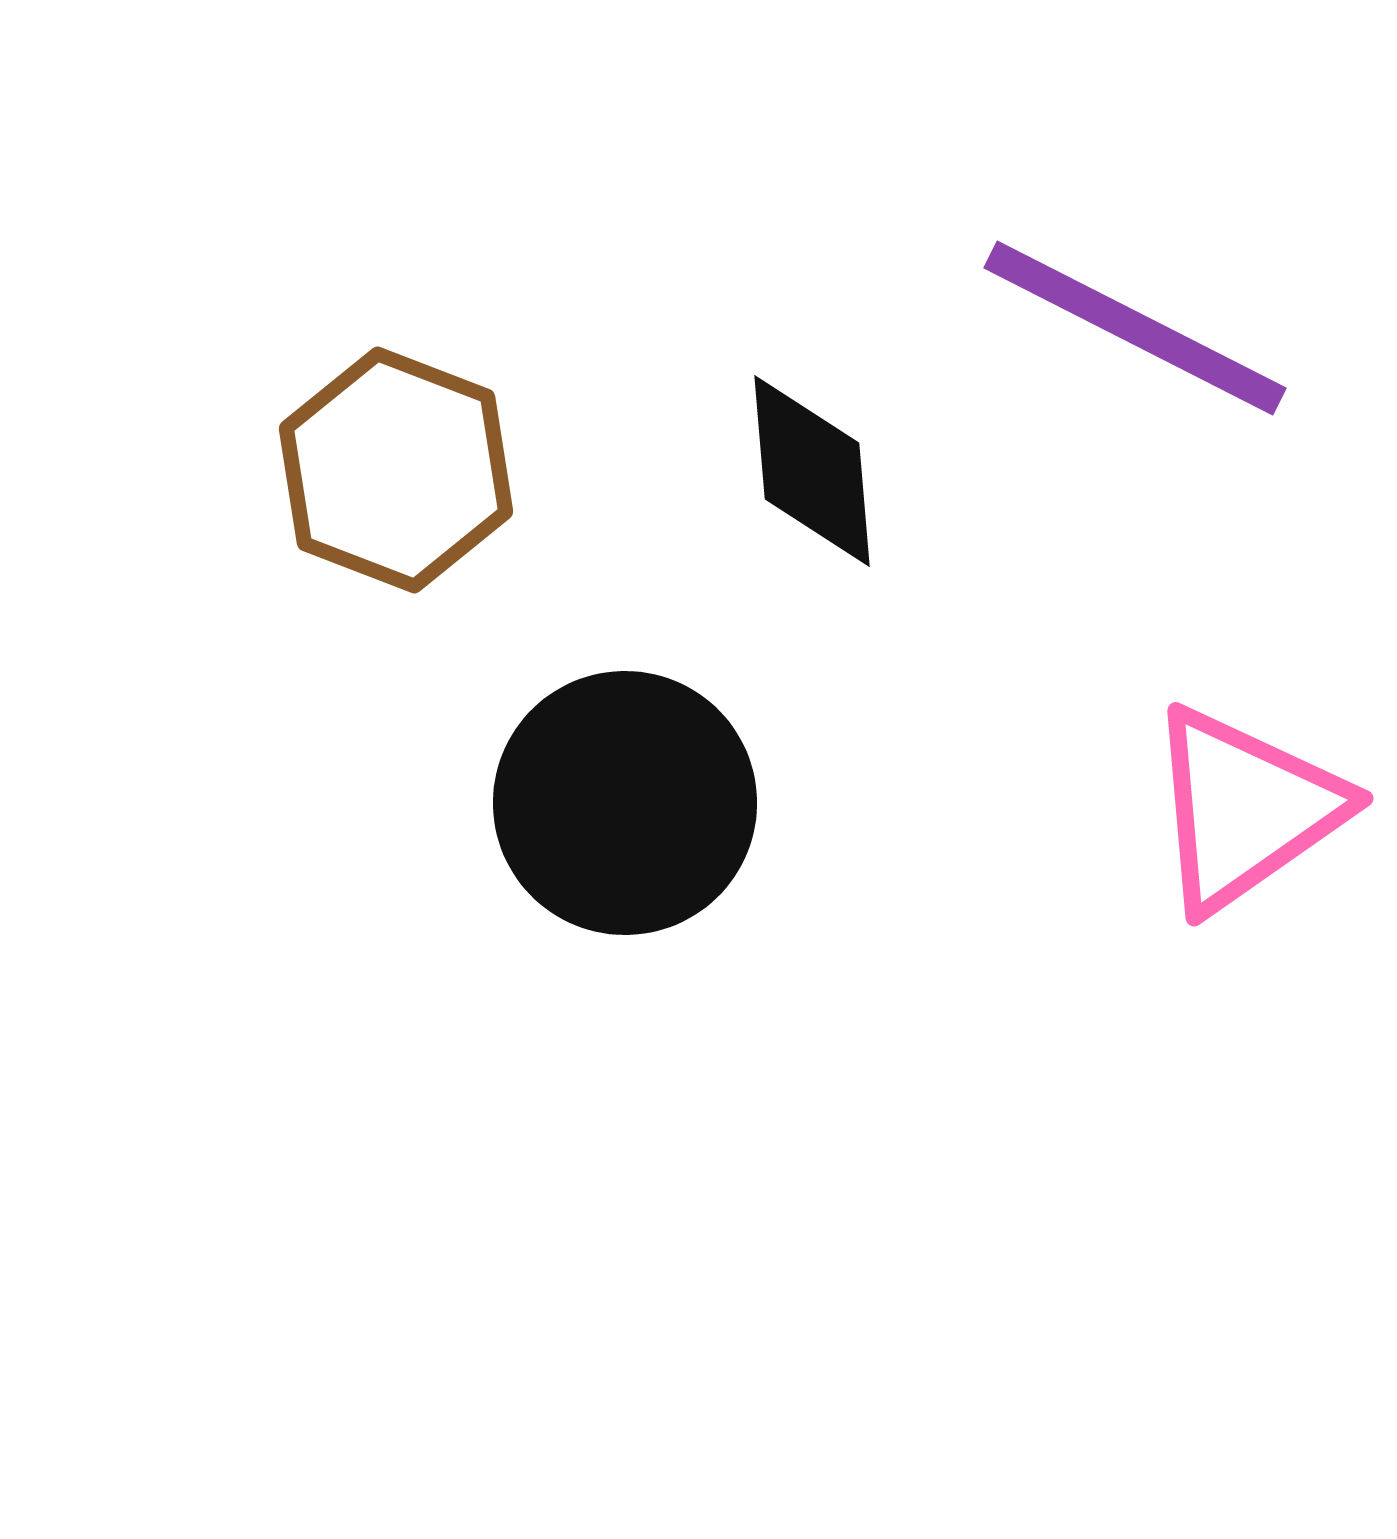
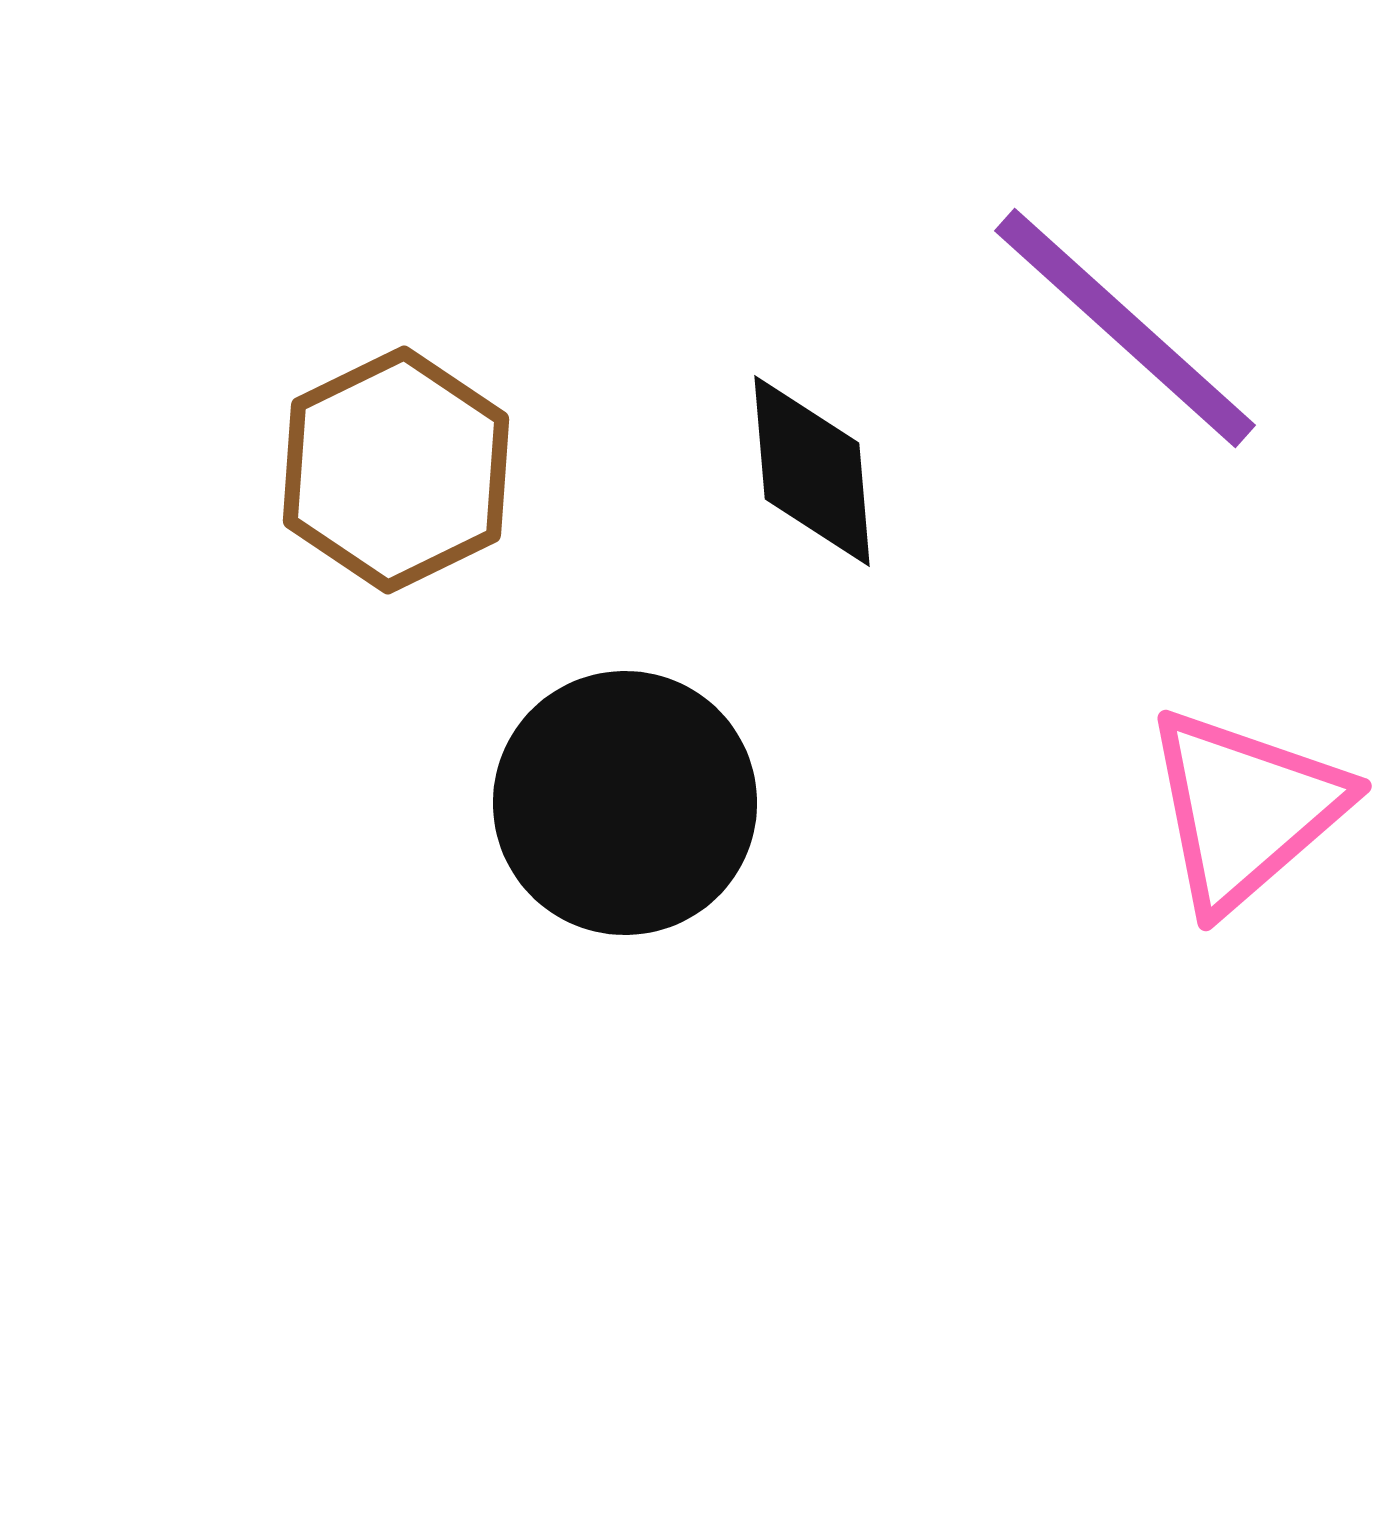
purple line: moved 10 px left; rotated 15 degrees clockwise
brown hexagon: rotated 13 degrees clockwise
pink triangle: rotated 6 degrees counterclockwise
